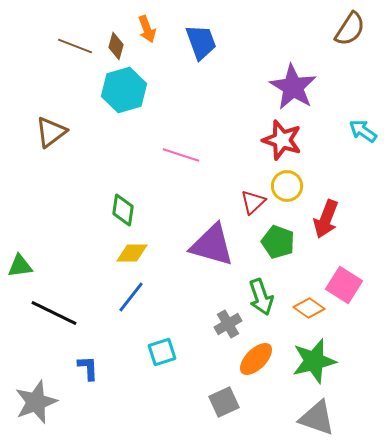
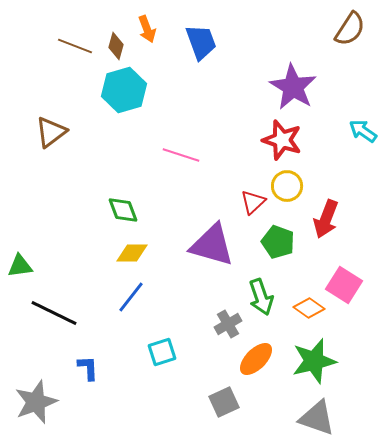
green diamond: rotated 28 degrees counterclockwise
